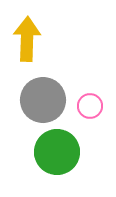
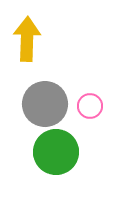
gray circle: moved 2 px right, 4 px down
green circle: moved 1 px left
